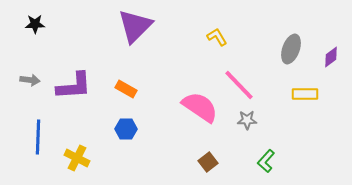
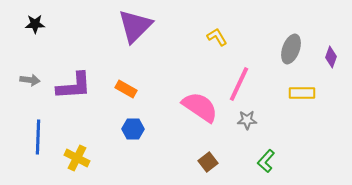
purple diamond: rotated 35 degrees counterclockwise
pink line: moved 1 px up; rotated 69 degrees clockwise
yellow rectangle: moved 3 px left, 1 px up
blue hexagon: moved 7 px right
